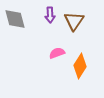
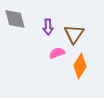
purple arrow: moved 2 px left, 12 px down
brown triangle: moved 13 px down
